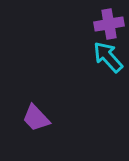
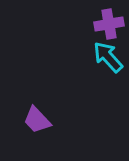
purple trapezoid: moved 1 px right, 2 px down
